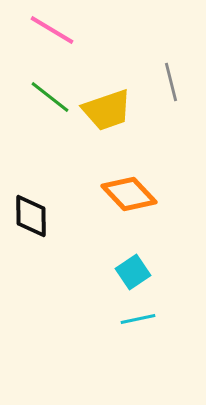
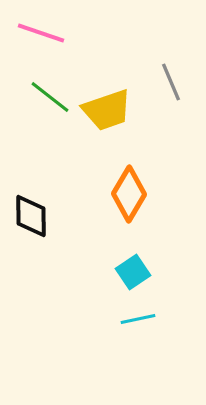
pink line: moved 11 px left, 3 px down; rotated 12 degrees counterclockwise
gray line: rotated 9 degrees counterclockwise
orange diamond: rotated 74 degrees clockwise
